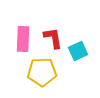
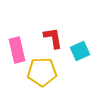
pink rectangle: moved 6 px left, 11 px down; rotated 15 degrees counterclockwise
cyan square: moved 2 px right
